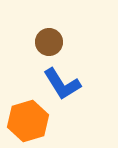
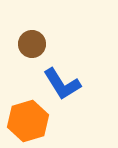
brown circle: moved 17 px left, 2 px down
